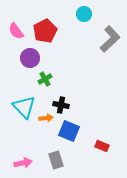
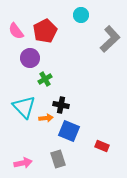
cyan circle: moved 3 px left, 1 px down
gray rectangle: moved 2 px right, 1 px up
